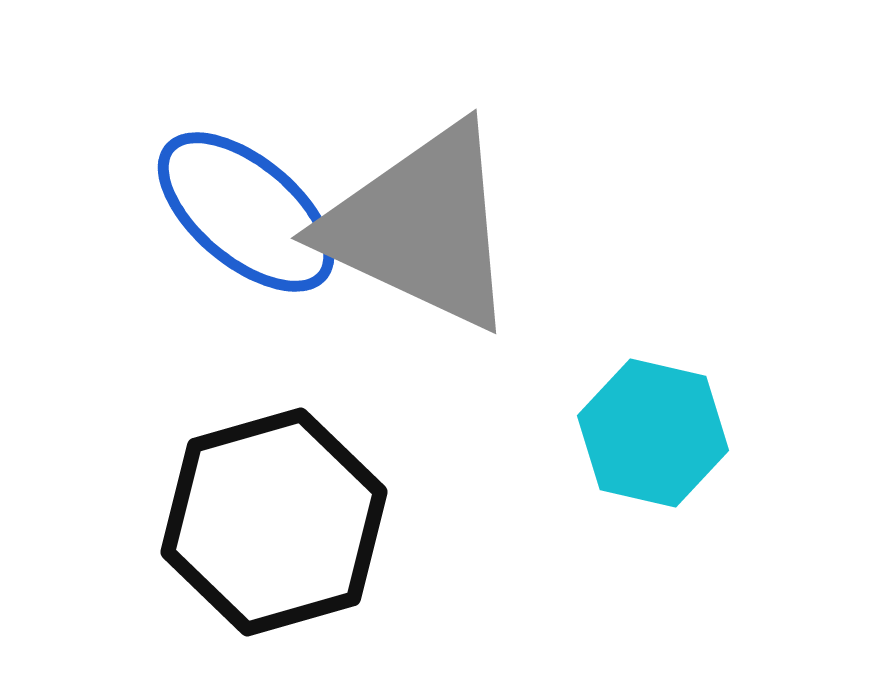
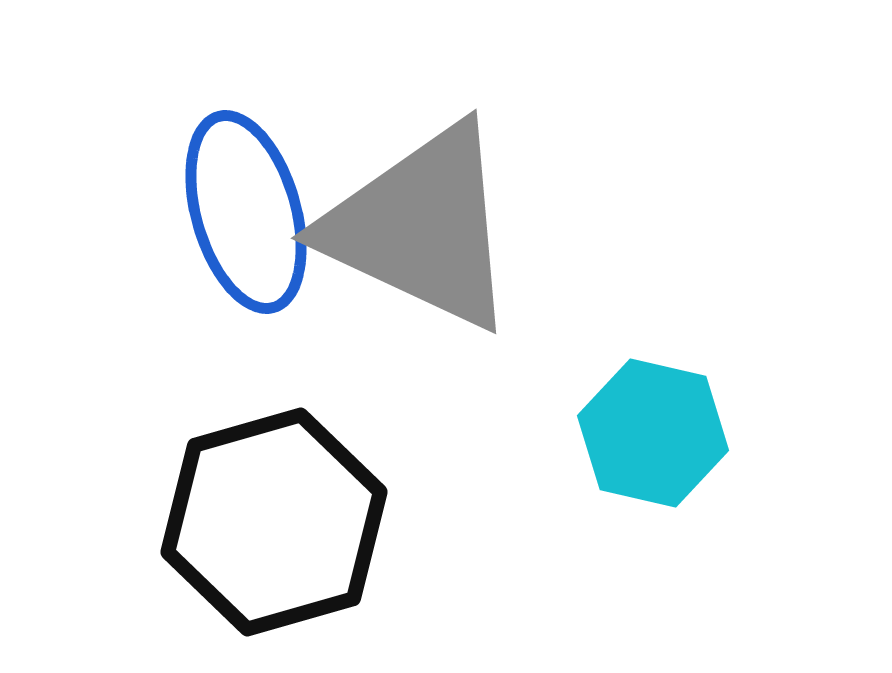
blue ellipse: rotated 34 degrees clockwise
